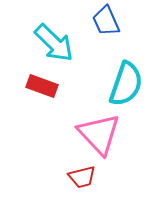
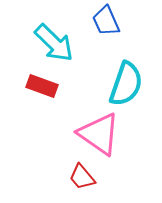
pink triangle: rotated 12 degrees counterclockwise
red trapezoid: rotated 64 degrees clockwise
